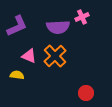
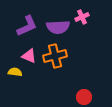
purple L-shape: moved 10 px right
orange cross: rotated 30 degrees clockwise
yellow semicircle: moved 2 px left, 3 px up
red circle: moved 2 px left, 4 px down
